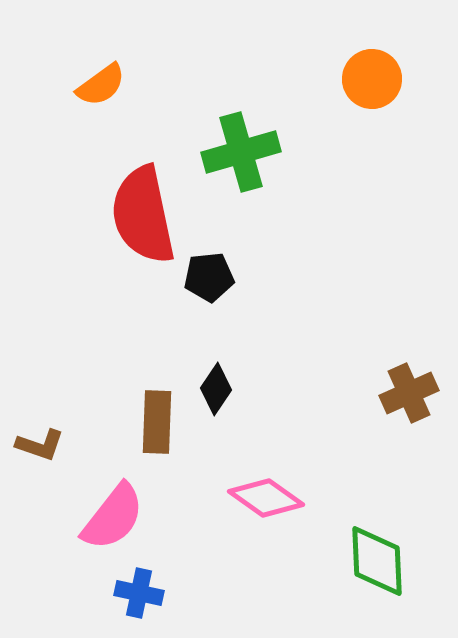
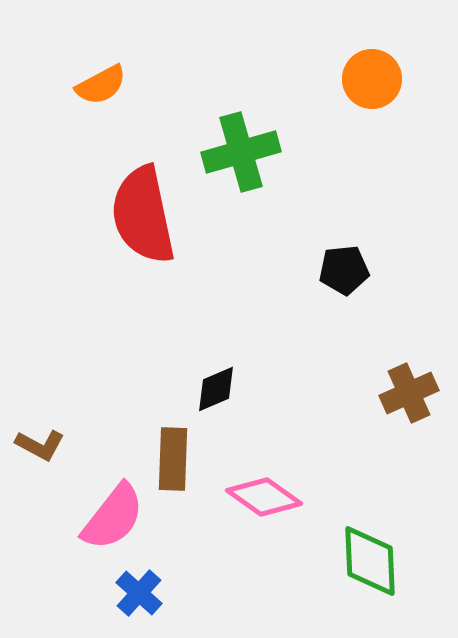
orange semicircle: rotated 8 degrees clockwise
black pentagon: moved 135 px right, 7 px up
black diamond: rotated 33 degrees clockwise
brown rectangle: moved 16 px right, 37 px down
brown L-shape: rotated 9 degrees clockwise
pink diamond: moved 2 px left, 1 px up
green diamond: moved 7 px left
blue cross: rotated 30 degrees clockwise
